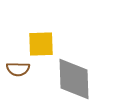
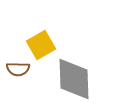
yellow square: moved 1 px down; rotated 28 degrees counterclockwise
